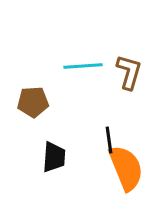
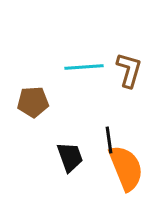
cyan line: moved 1 px right, 1 px down
brown L-shape: moved 2 px up
black trapezoid: moved 16 px right; rotated 24 degrees counterclockwise
